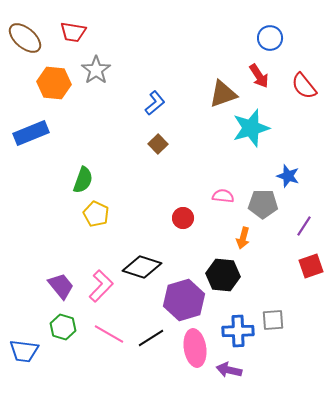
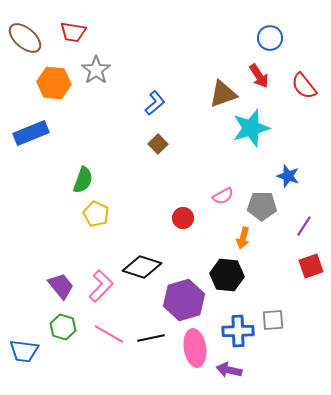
pink semicircle: rotated 145 degrees clockwise
gray pentagon: moved 1 px left, 2 px down
black hexagon: moved 4 px right
black line: rotated 20 degrees clockwise
